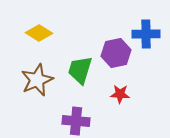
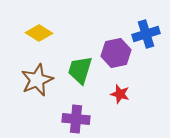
blue cross: rotated 16 degrees counterclockwise
red star: rotated 12 degrees clockwise
purple cross: moved 2 px up
